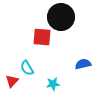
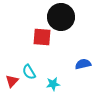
cyan semicircle: moved 2 px right, 4 px down
